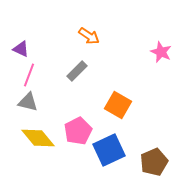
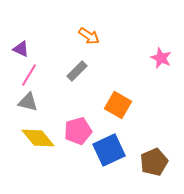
pink star: moved 6 px down
pink line: rotated 10 degrees clockwise
pink pentagon: rotated 12 degrees clockwise
